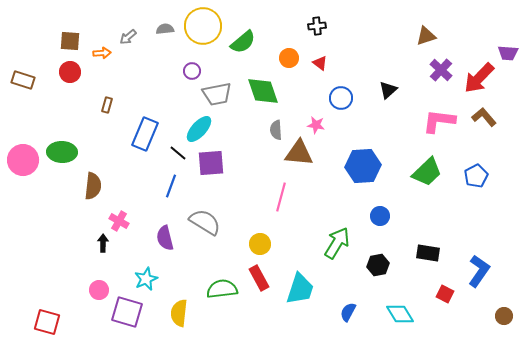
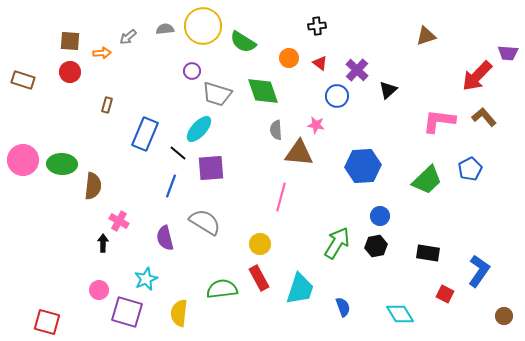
green semicircle at (243, 42): rotated 72 degrees clockwise
purple cross at (441, 70): moved 84 px left
red arrow at (479, 78): moved 2 px left, 2 px up
gray trapezoid at (217, 94): rotated 28 degrees clockwise
blue circle at (341, 98): moved 4 px left, 2 px up
green ellipse at (62, 152): moved 12 px down
purple square at (211, 163): moved 5 px down
green trapezoid at (427, 172): moved 8 px down
blue pentagon at (476, 176): moved 6 px left, 7 px up
black hexagon at (378, 265): moved 2 px left, 19 px up
blue semicircle at (348, 312): moved 5 px left, 5 px up; rotated 132 degrees clockwise
